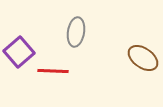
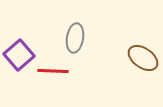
gray ellipse: moved 1 px left, 6 px down
purple square: moved 3 px down
